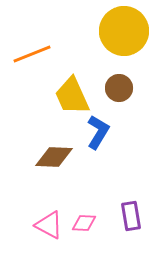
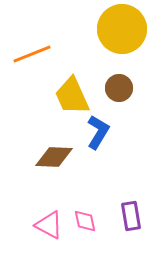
yellow circle: moved 2 px left, 2 px up
pink diamond: moved 1 px right, 2 px up; rotated 75 degrees clockwise
